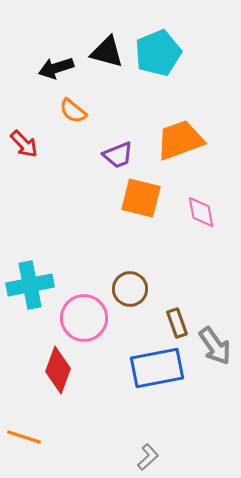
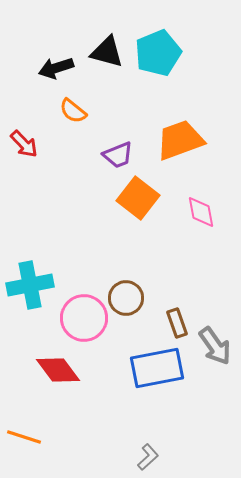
orange square: moved 3 px left; rotated 24 degrees clockwise
brown circle: moved 4 px left, 9 px down
red diamond: rotated 57 degrees counterclockwise
